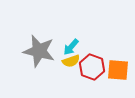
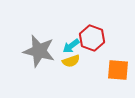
cyan arrow: moved 1 px up; rotated 12 degrees clockwise
red hexagon: moved 29 px up
